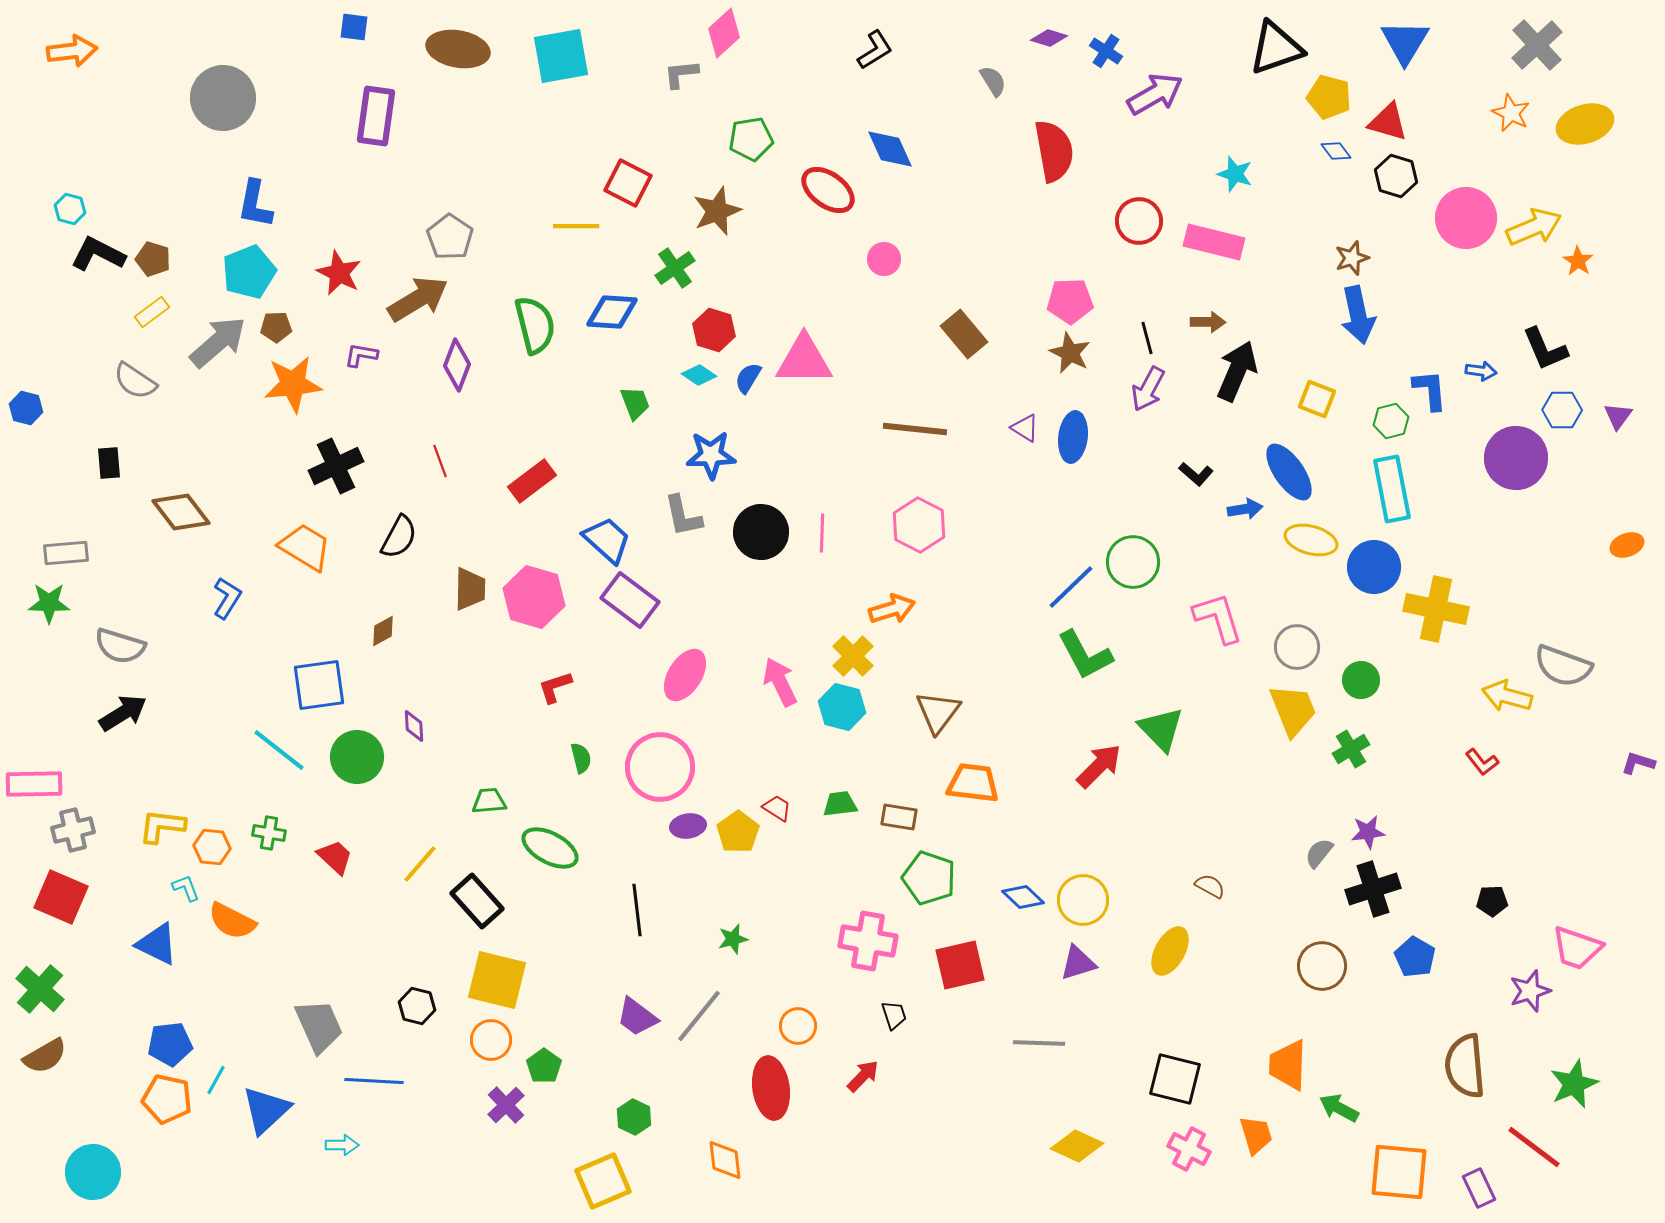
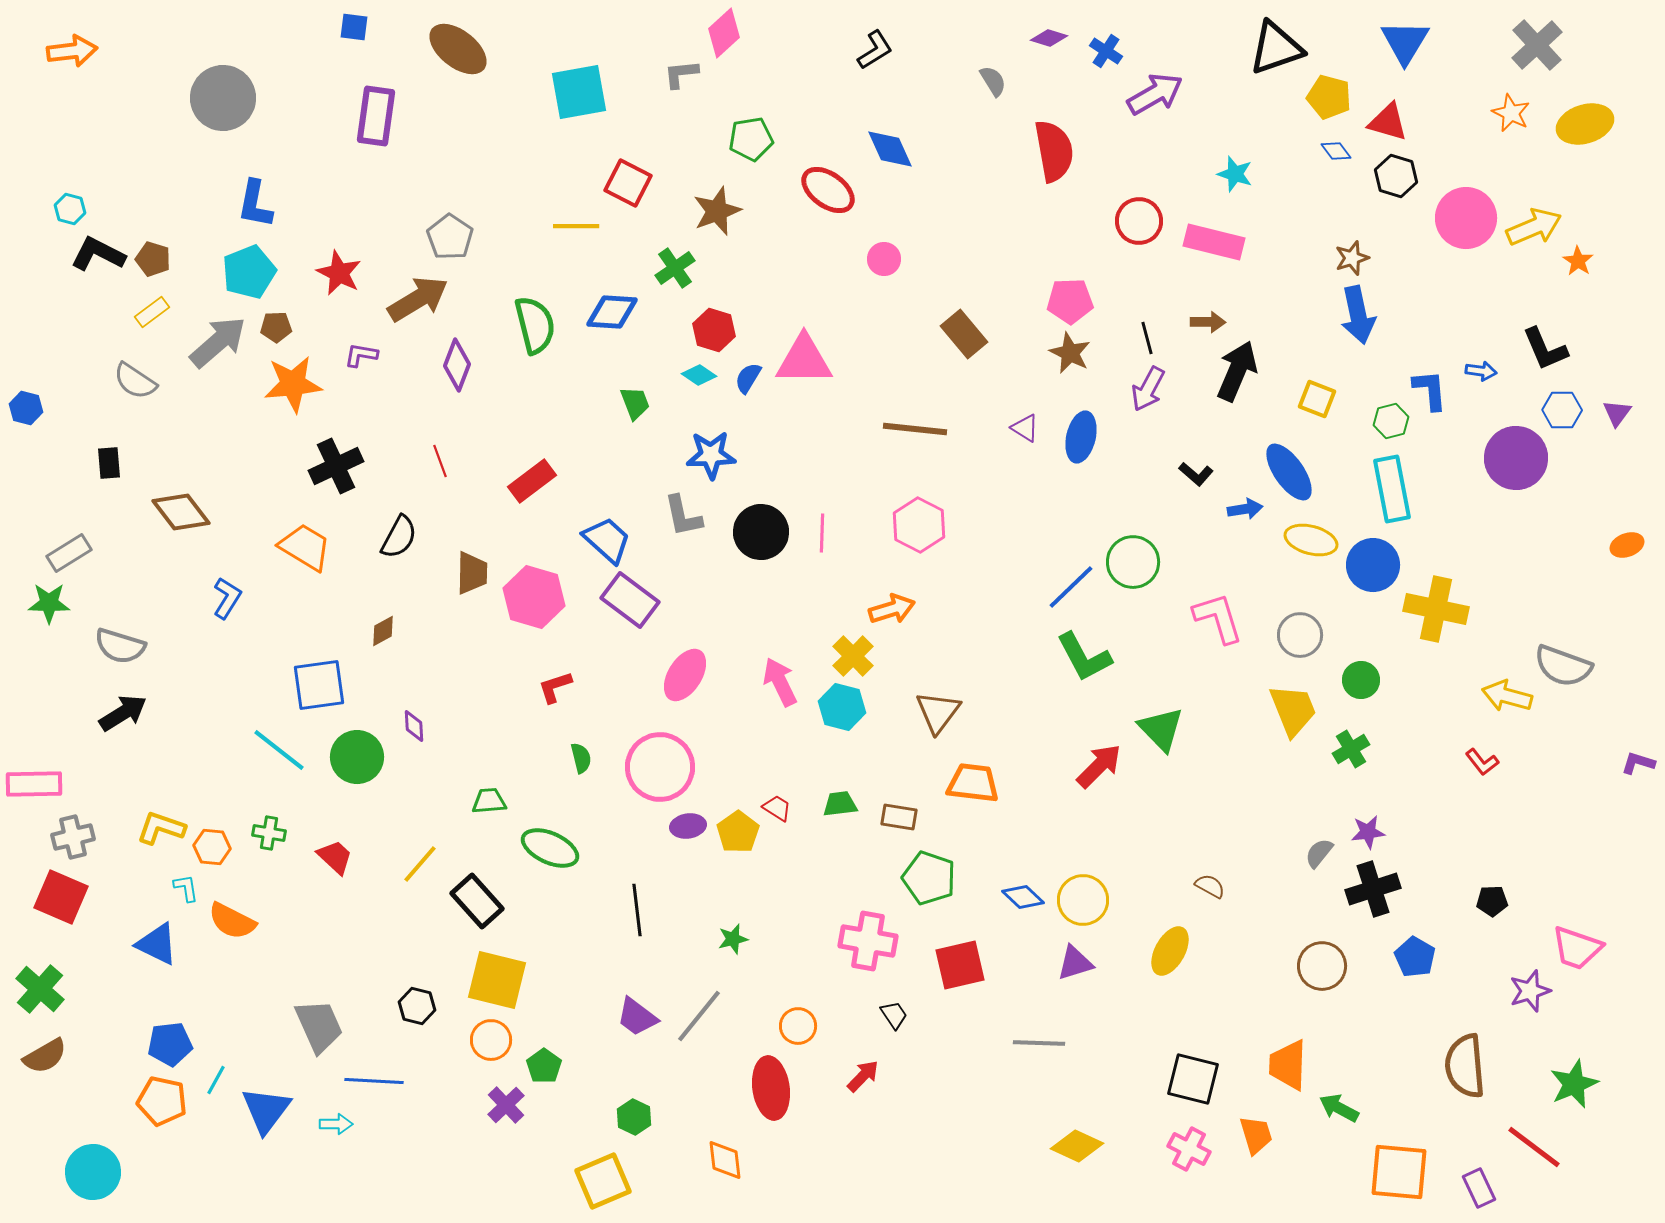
brown ellipse at (458, 49): rotated 28 degrees clockwise
cyan square at (561, 56): moved 18 px right, 36 px down
purple triangle at (1618, 416): moved 1 px left, 3 px up
blue ellipse at (1073, 437): moved 8 px right; rotated 6 degrees clockwise
gray rectangle at (66, 553): moved 3 px right; rotated 27 degrees counterclockwise
blue circle at (1374, 567): moved 1 px left, 2 px up
brown trapezoid at (470, 589): moved 2 px right, 16 px up
gray circle at (1297, 647): moved 3 px right, 12 px up
green L-shape at (1085, 655): moved 1 px left, 2 px down
yellow L-shape at (162, 826): moved 1 px left, 2 px down; rotated 12 degrees clockwise
gray cross at (73, 830): moved 7 px down
green ellipse at (550, 848): rotated 4 degrees counterclockwise
cyan L-shape at (186, 888): rotated 12 degrees clockwise
purple triangle at (1078, 963): moved 3 px left
black trapezoid at (894, 1015): rotated 16 degrees counterclockwise
black square at (1175, 1079): moved 18 px right
orange pentagon at (167, 1099): moved 5 px left, 2 px down
blue triangle at (266, 1110): rotated 10 degrees counterclockwise
cyan arrow at (342, 1145): moved 6 px left, 21 px up
